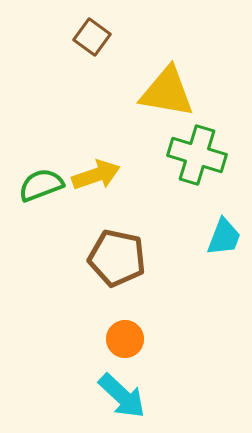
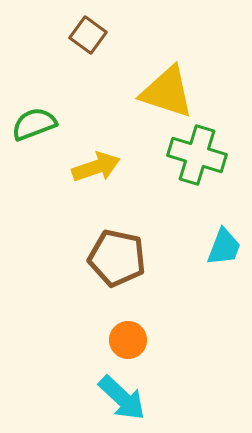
brown square: moved 4 px left, 2 px up
yellow triangle: rotated 8 degrees clockwise
yellow arrow: moved 8 px up
green semicircle: moved 7 px left, 61 px up
cyan trapezoid: moved 10 px down
orange circle: moved 3 px right, 1 px down
cyan arrow: moved 2 px down
